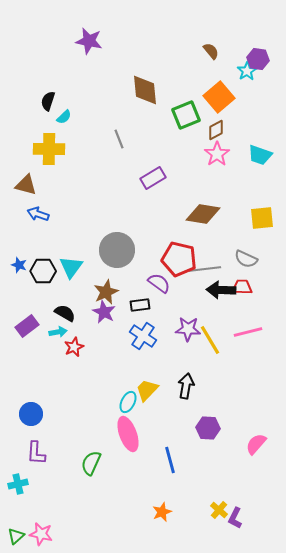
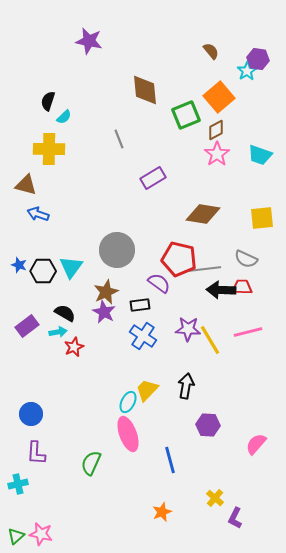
purple hexagon at (208, 428): moved 3 px up
yellow cross at (219, 510): moved 4 px left, 12 px up
